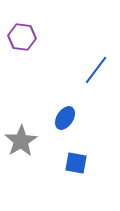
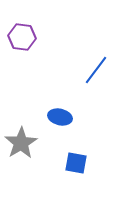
blue ellipse: moved 5 px left, 1 px up; rotated 70 degrees clockwise
gray star: moved 2 px down
